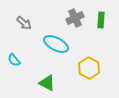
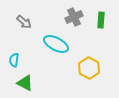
gray cross: moved 1 px left, 1 px up
gray arrow: moved 1 px up
cyan semicircle: rotated 48 degrees clockwise
green triangle: moved 22 px left
